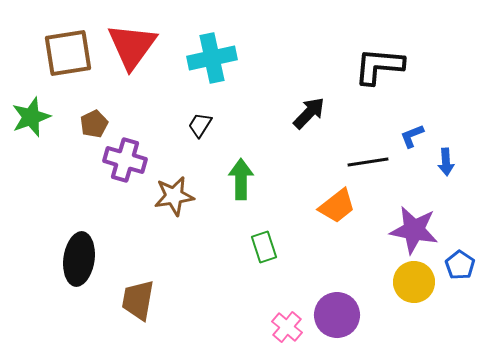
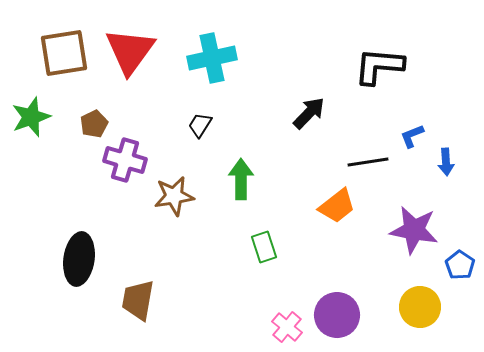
red triangle: moved 2 px left, 5 px down
brown square: moved 4 px left
yellow circle: moved 6 px right, 25 px down
